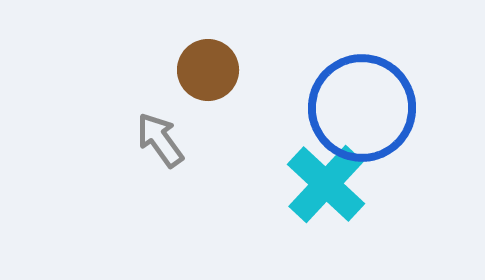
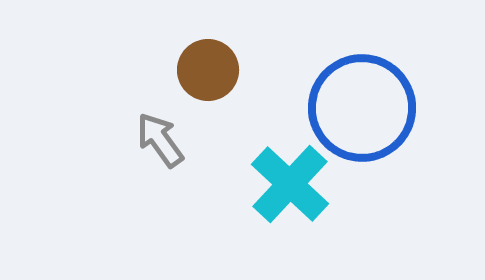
cyan cross: moved 36 px left
